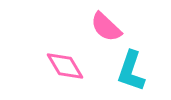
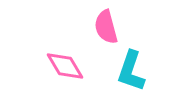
pink semicircle: rotated 32 degrees clockwise
